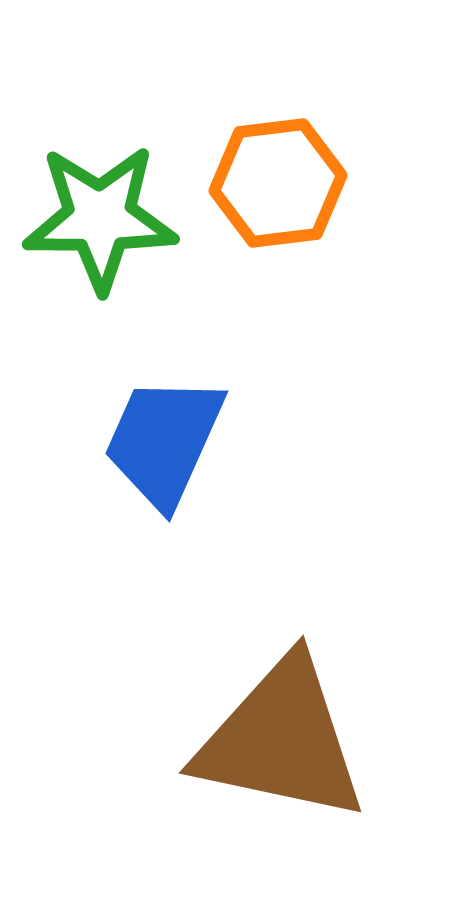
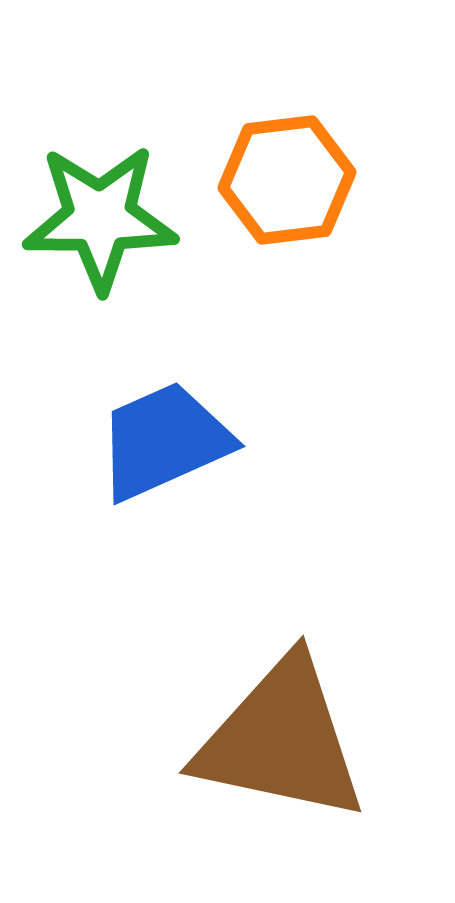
orange hexagon: moved 9 px right, 3 px up
blue trapezoid: rotated 42 degrees clockwise
